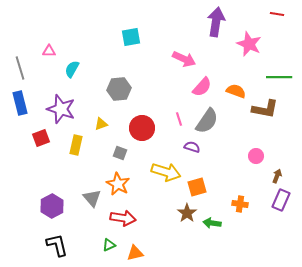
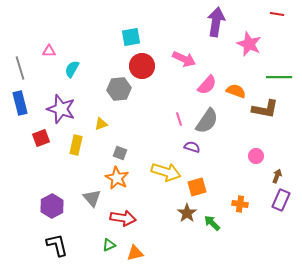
pink semicircle: moved 5 px right, 2 px up
red circle: moved 62 px up
orange star: moved 1 px left, 6 px up
green arrow: rotated 36 degrees clockwise
